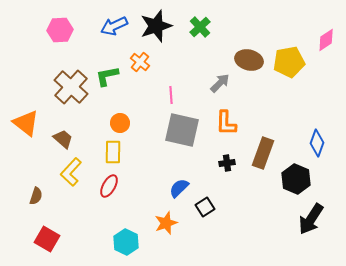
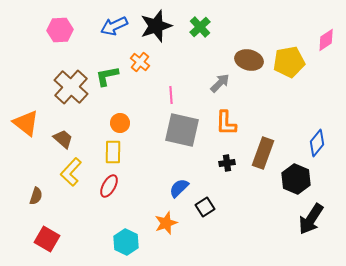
blue diamond: rotated 20 degrees clockwise
